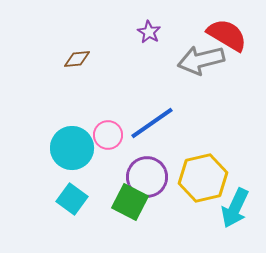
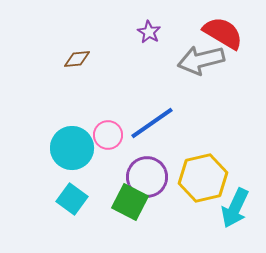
red semicircle: moved 4 px left, 2 px up
